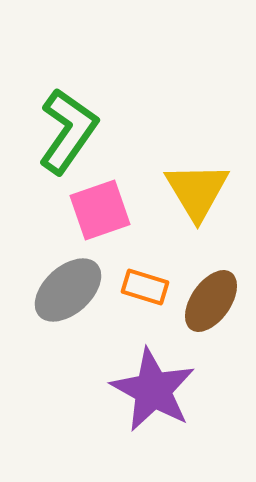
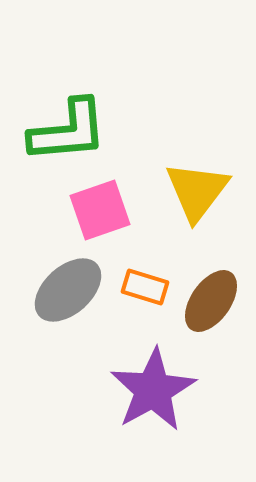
green L-shape: rotated 50 degrees clockwise
yellow triangle: rotated 8 degrees clockwise
purple star: rotated 14 degrees clockwise
